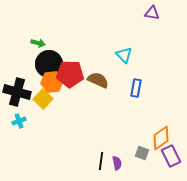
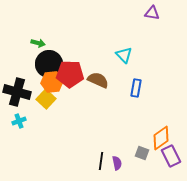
yellow square: moved 3 px right
